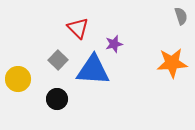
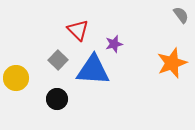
gray semicircle: moved 1 px up; rotated 18 degrees counterclockwise
red triangle: moved 2 px down
orange star: rotated 16 degrees counterclockwise
yellow circle: moved 2 px left, 1 px up
